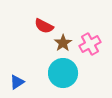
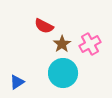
brown star: moved 1 px left, 1 px down
